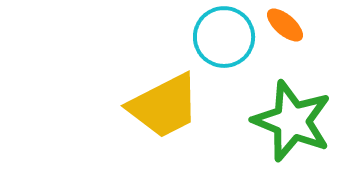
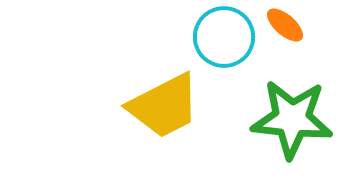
green star: moved 2 px up; rotated 16 degrees counterclockwise
